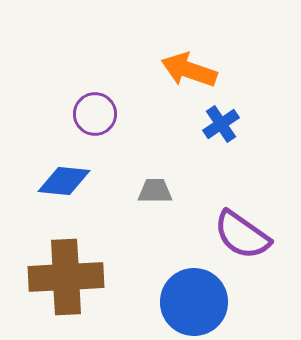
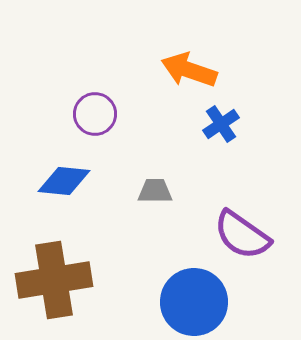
brown cross: moved 12 px left, 3 px down; rotated 6 degrees counterclockwise
